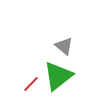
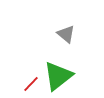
gray triangle: moved 2 px right, 12 px up
